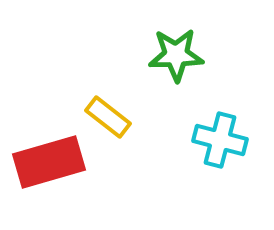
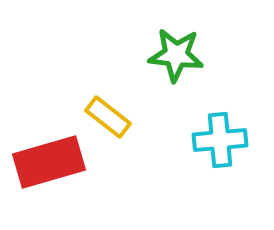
green star: rotated 8 degrees clockwise
cyan cross: rotated 20 degrees counterclockwise
